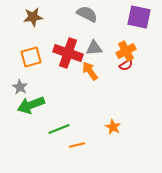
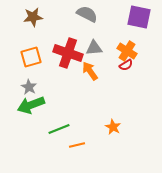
orange cross: moved 1 px right; rotated 30 degrees counterclockwise
gray star: moved 9 px right
